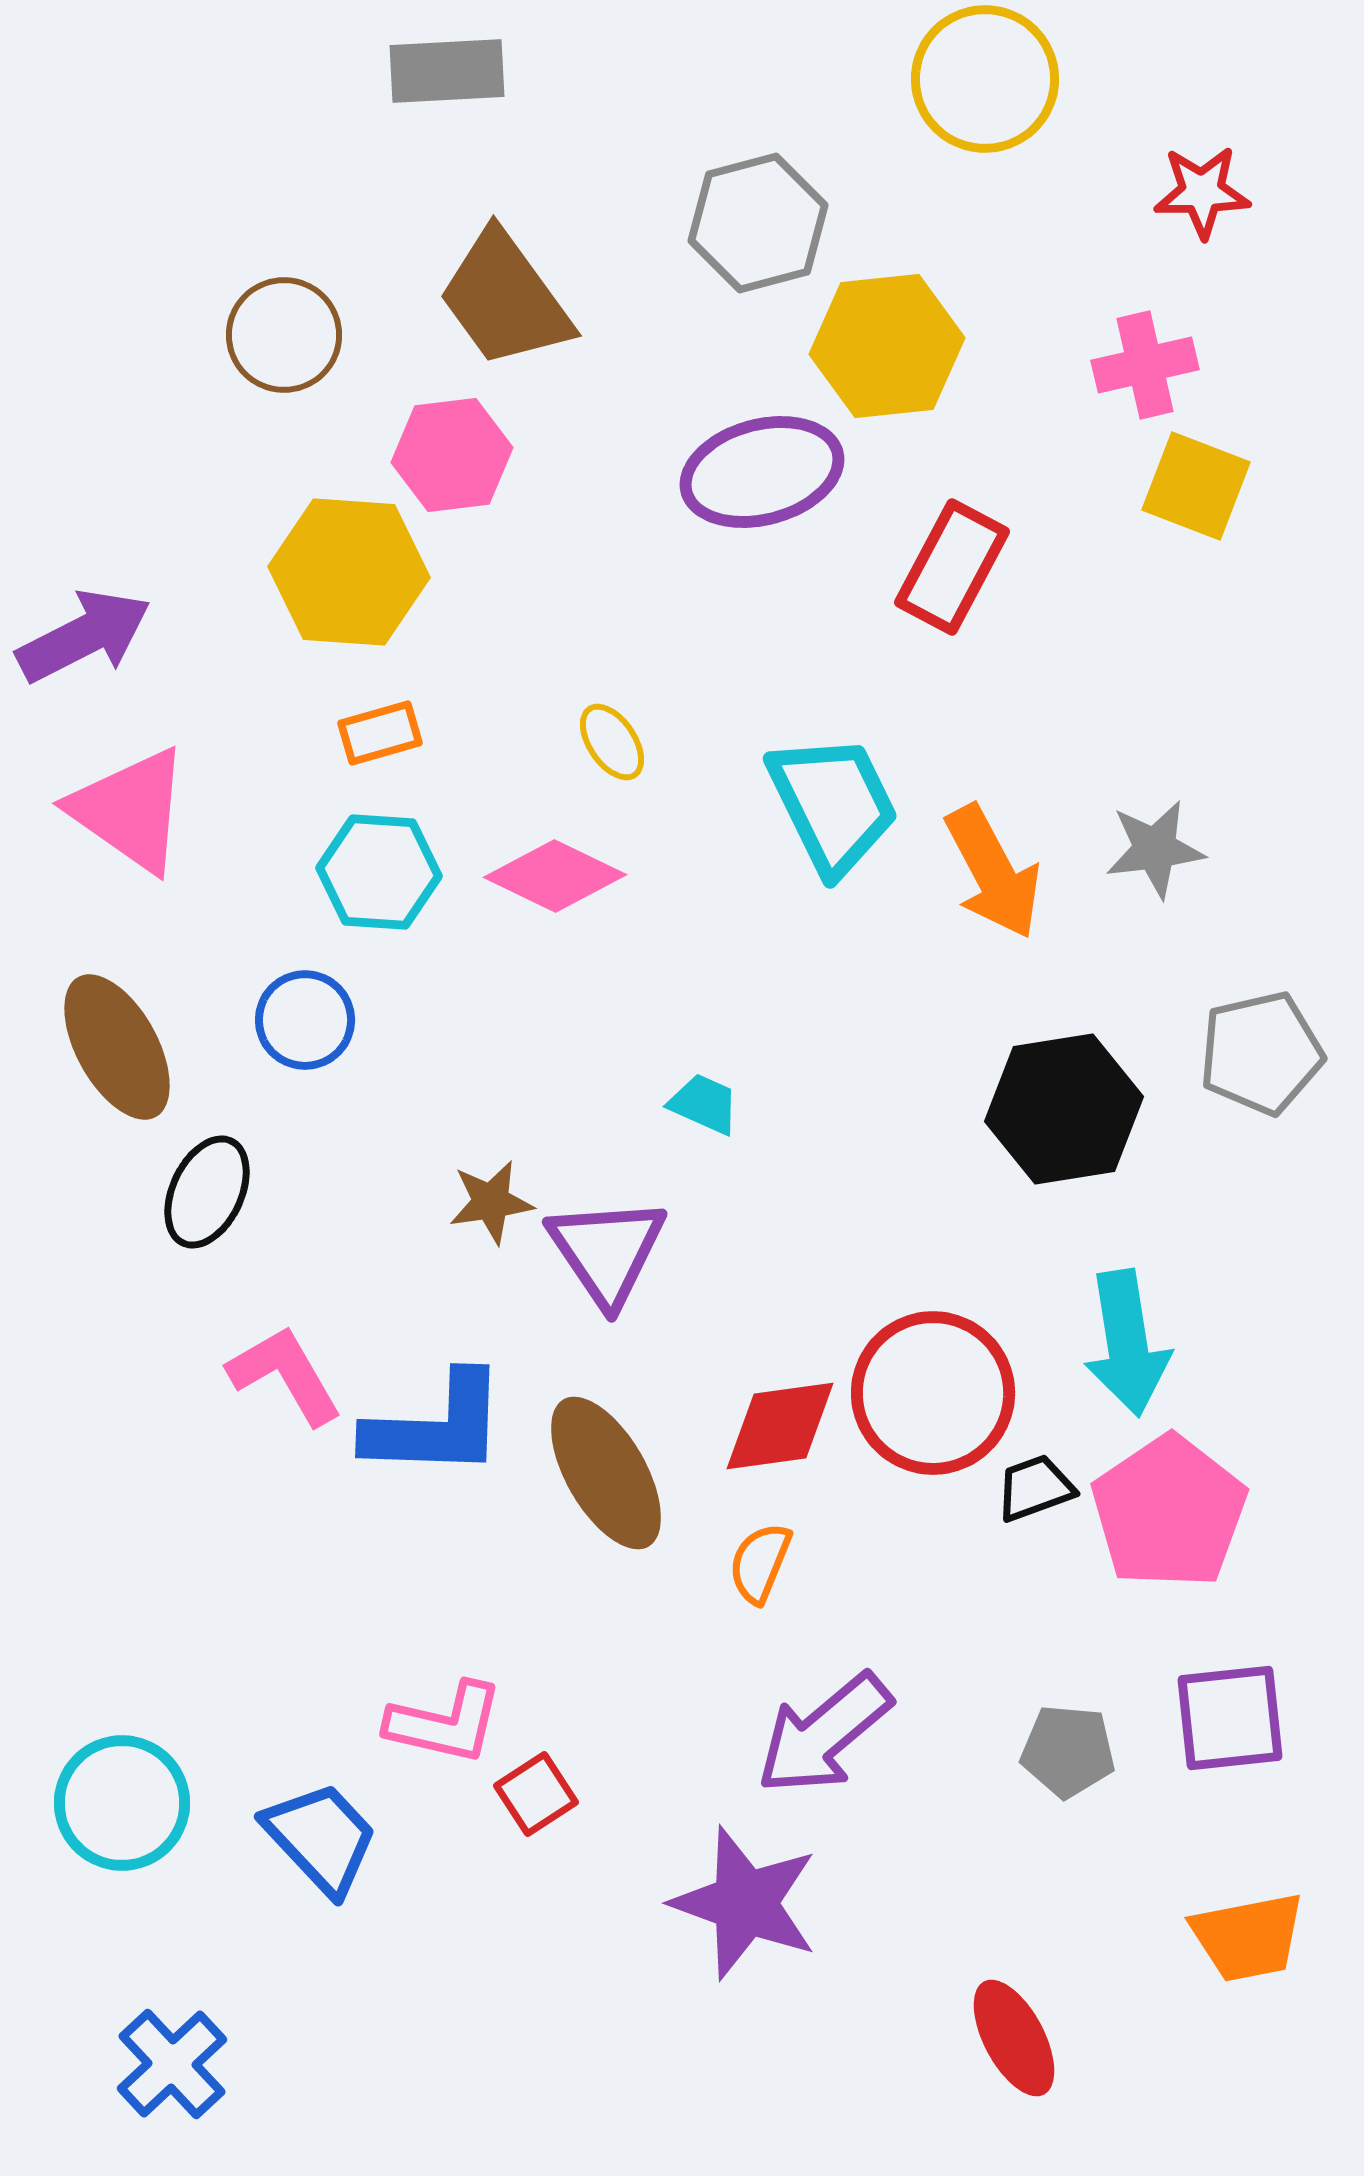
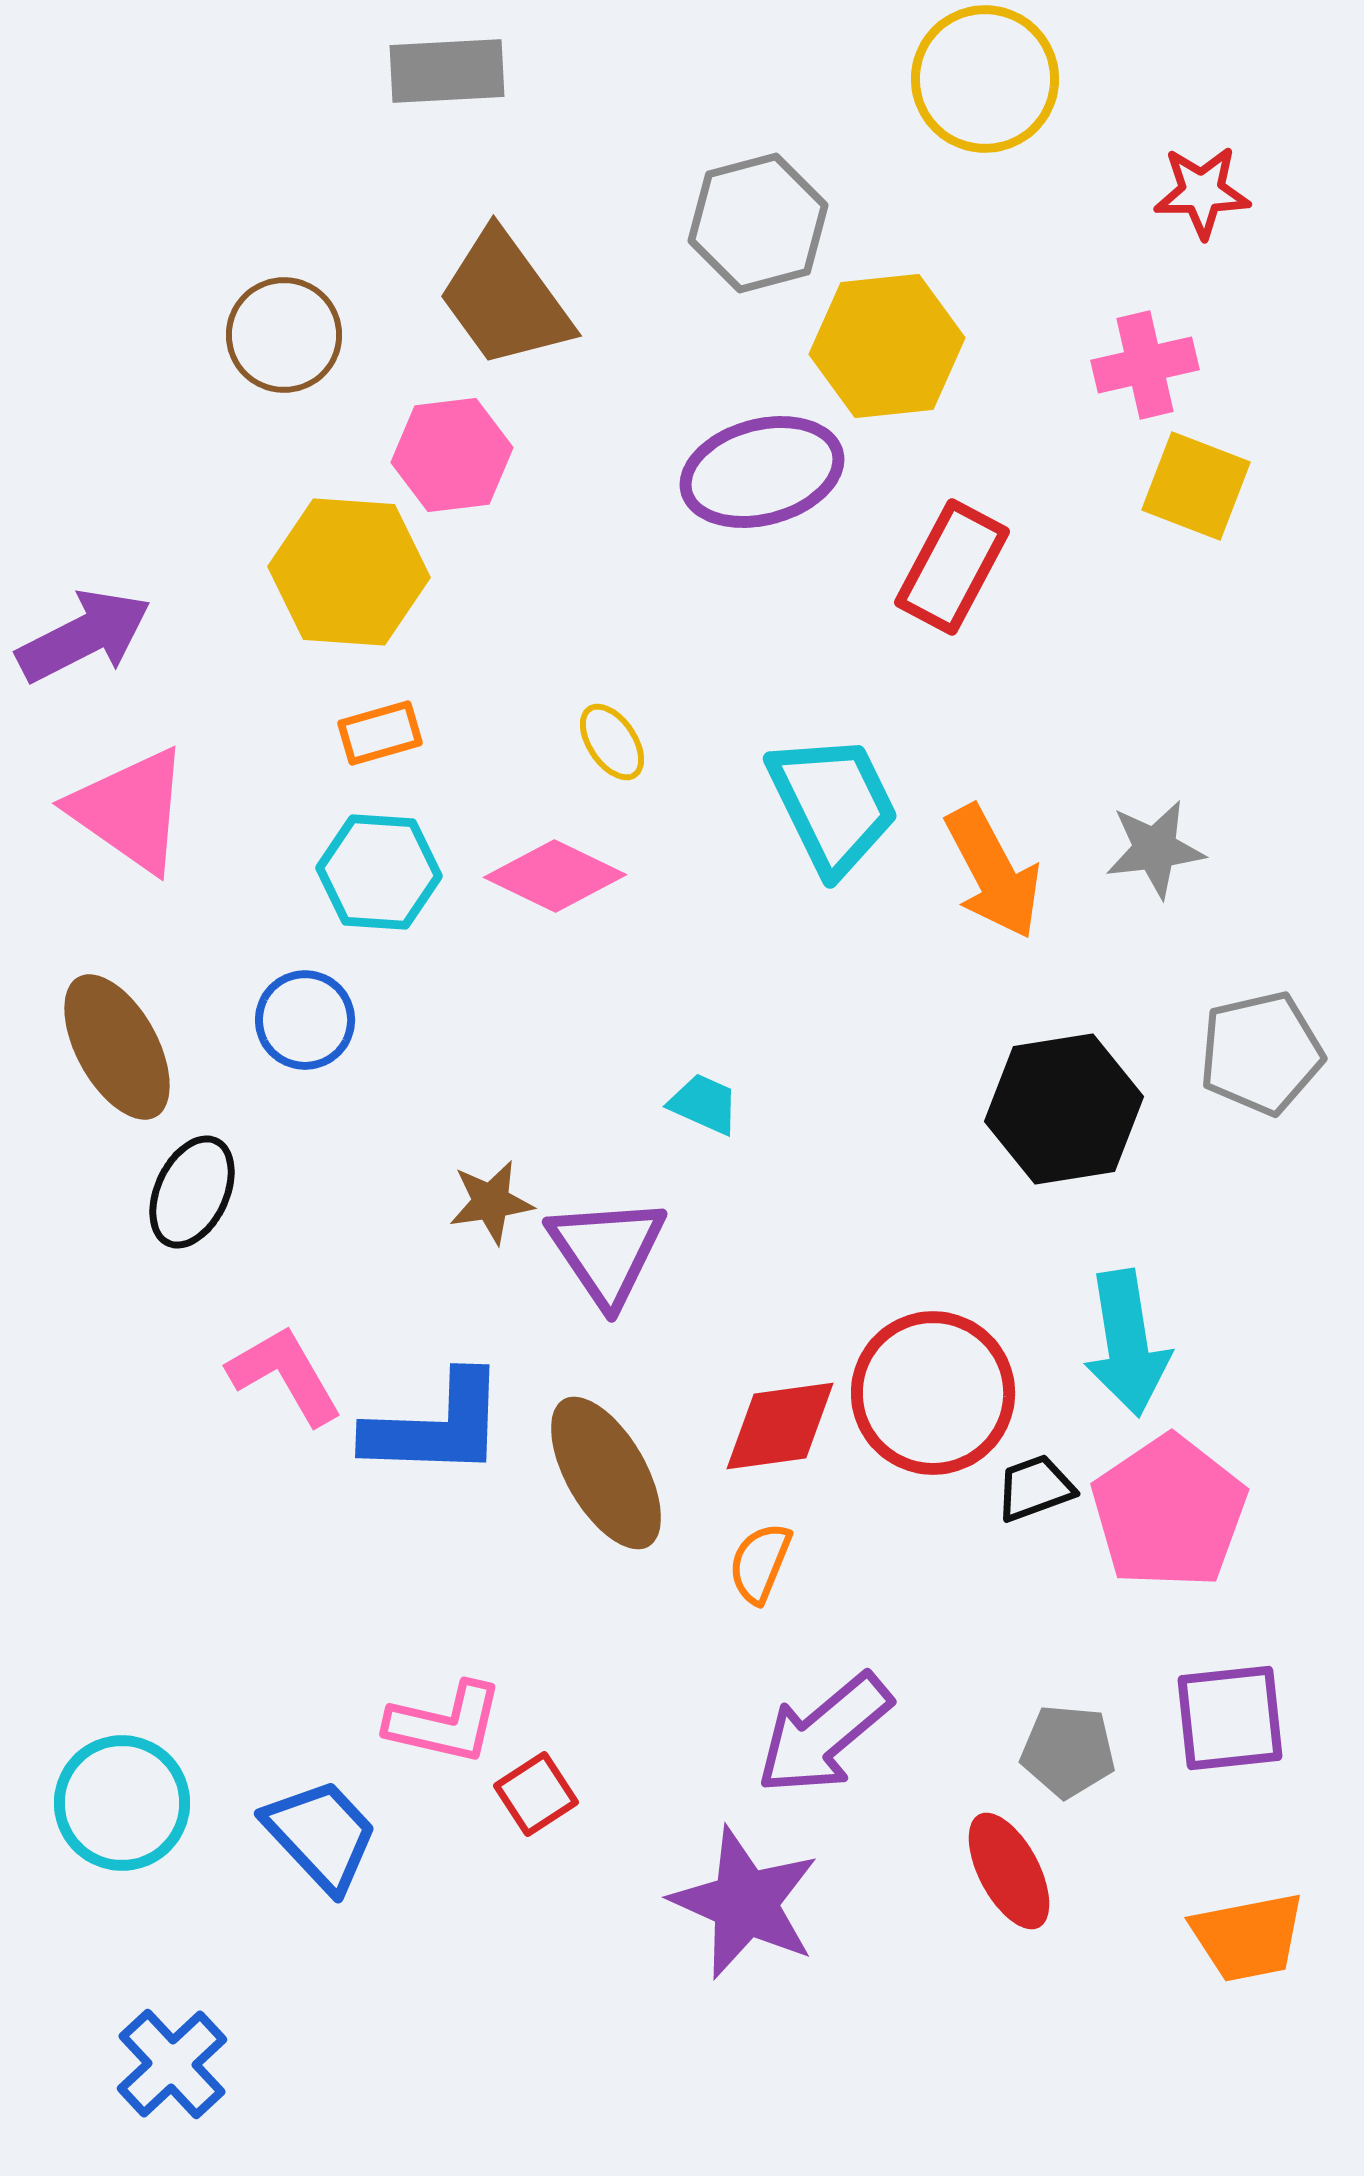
black ellipse at (207, 1192): moved 15 px left
blue trapezoid at (321, 1838): moved 3 px up
purple star at (745, 1903): rotated 4 degrees clockwise
red ellipse at (1014, 2038): moved 5 px left, 167 px up
